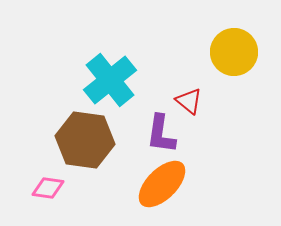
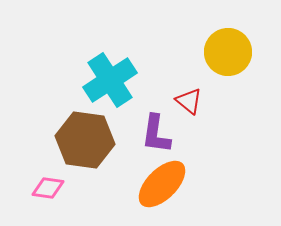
yellow circle: moved 6 px left
cyan cross: rotated 6 degrees clockwise
purple L-shape: moved 5 px left
